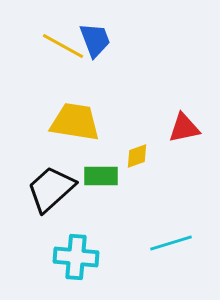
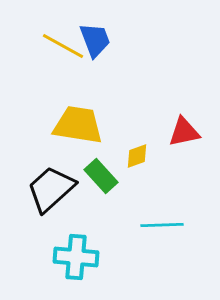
yellow trapezoid: moved 3 px right, 3 px down
red triangle: moved 4 px down
green rectangle: rotated 48 degrees clockwise
cyan line: moved 9 px left, 18 px up; rotated 15 degrees clockwise
